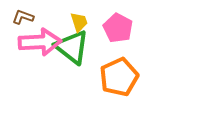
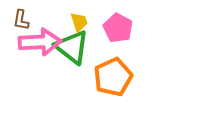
brown L-shape: moved 2 px left, 3 px down; rotated 100 degrees counterclockwise
orange pentagon: moved 6 px left
